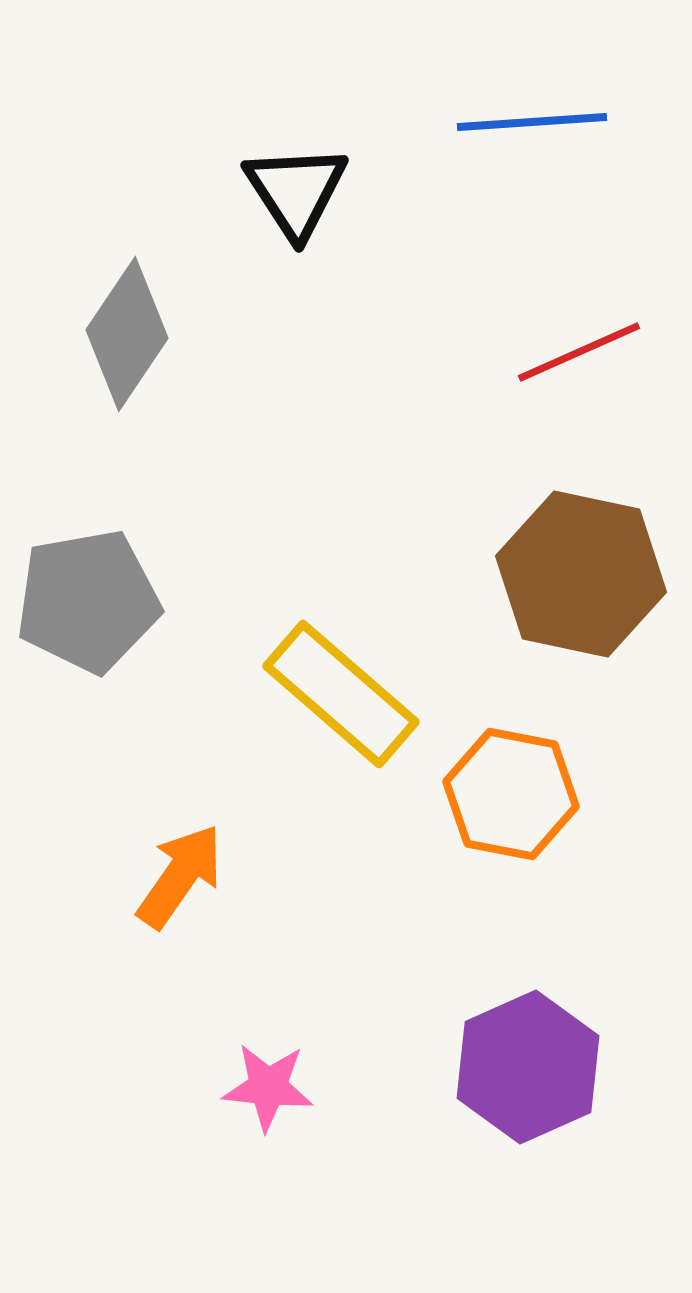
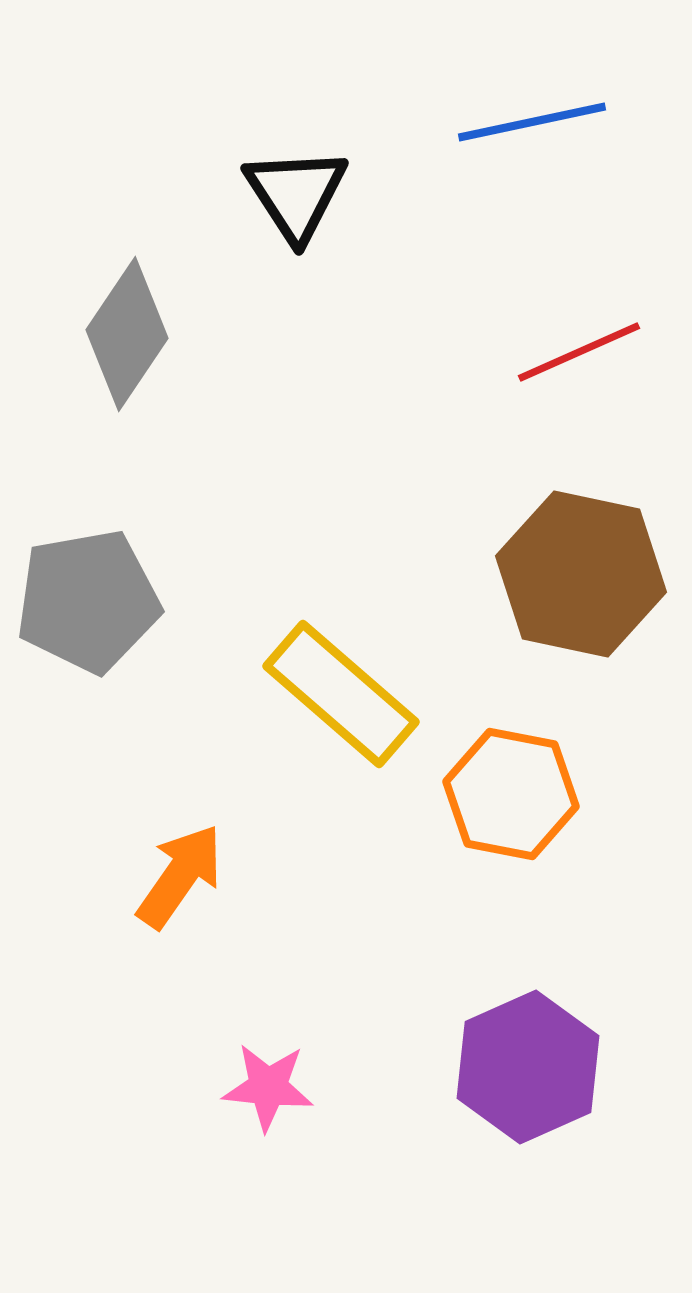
blue line: rotated 8 degrees counterclockwise
black triangle: moved 3 px down
